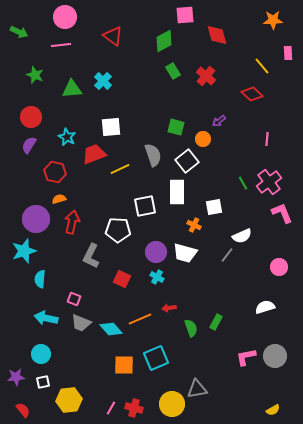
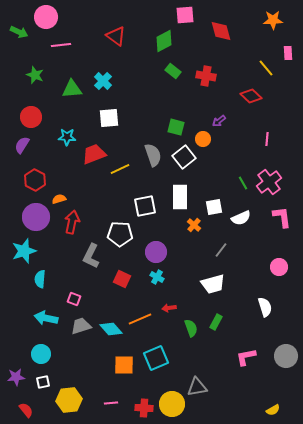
pink circle at (65, 17): moved 19 px left
red diamond at (217, 35): moved 4 px right, 4 px up
red triangle at (113, 36): moved 3 px right
yellow line at (262, 66): moved 4 px right, 2 px down
green rectangle at (173, 71): rotated 21 degrees counterclockwise
red cross at (206, 76): rotated 30 degrees counterclockwise
red diamond at (252, 94): moved 1 px left, 2 px down
white square at (111, 127): moved 2 px left, 9 px up
cyan star at (67, 137): rotated 24 degrees counterclockwise
purple semicircle at (29, 145): moved 7 px left
white square at (187, 161): moved 3 px left, 4 px up
red hexagon at (55, 172): moved 20 px left, 8 px down; rotated 15 degrees clockwise
white rectangle at (177, 192): moved 3 px right, 5 px down
pink L-shape at (282, 213): moved 4 px down; rotated 15 degrees clockwise
purple circle at (36, 219): moved 2 px up
orange cross at (194, 225): rotated 16 degrees clockwise
white pentagon at (118, 230): moved 2 px right, 4 px down
white semicircle at (242, 236): moved 1 px left, 18 px up
white trapezoid at (185, 253): moved 28 px right, 31 px down; rotated 30 degrees counterclockwise
gray line at (227, 255): moved 6 px left, 5 px up
white semicircle at (265, 307): rotated 90 degrees clockwise
gray trapezoid at (81, 323): moved 3 px down; rotated 140 degrees clockwise
gray circle at (275, 356): moved 11 px right
gray triangle at (197, 389): moved 2 px up
pink line at (111, 408): moved 5 px up; rotated 56 degrees clockwise
red cross at (134, 408): moved 10 px right; rotated 12 degrees counterclockwise
red semicircle at (23, 410): moved 3 px right
